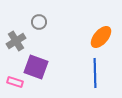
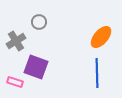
blue line: moved 2 px right
